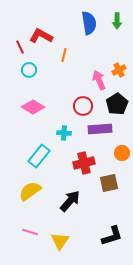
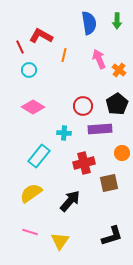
orange cross: rotated 24 degrees counterclockwise
pink arrow: moved 21 px up
yellow semicircle: moved 1 px right, 2 px down
